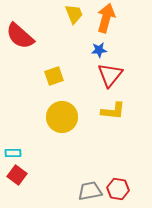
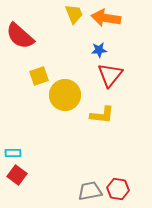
orange arrow: rotated 96 degrees counterclockwise
yellow square: moved 15 px left
yellow L-shape: moved 11 px left, 4 px down
yellow circle: moved 3 px right, 22 px up
